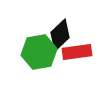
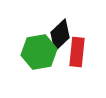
red rectangle: rotated 76 degrees counterclockwise
